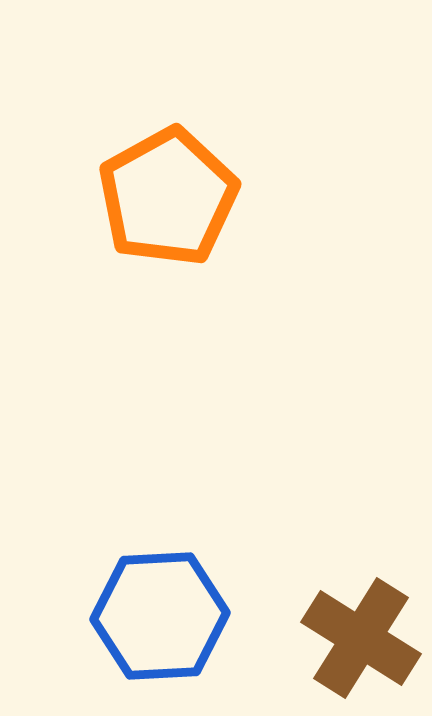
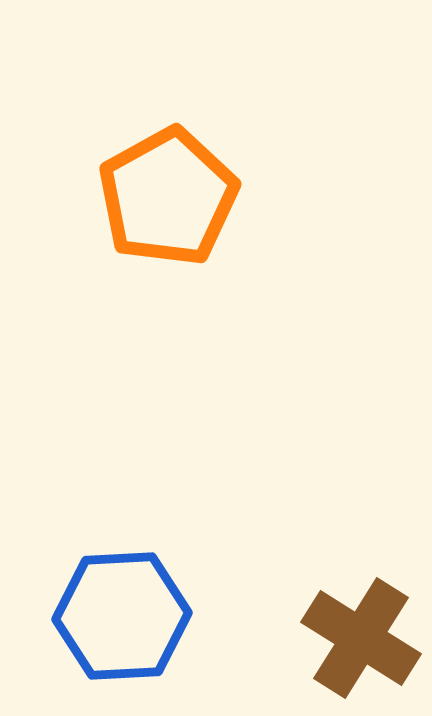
blue hexagon: moved 38 px left
